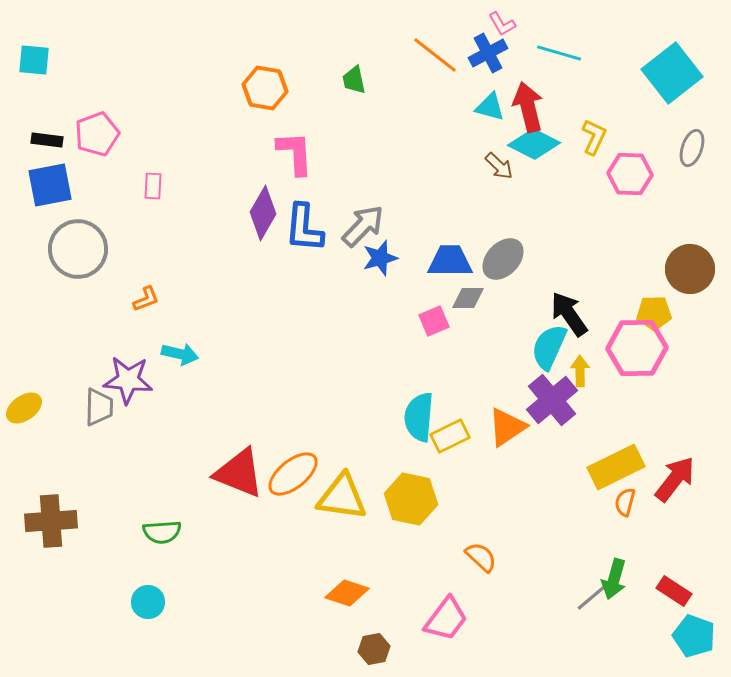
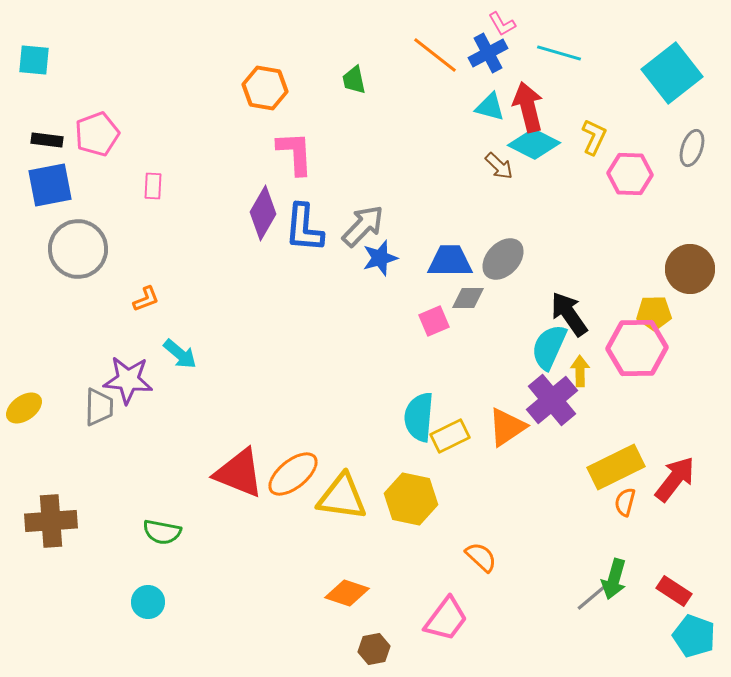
cyan arrow at (180, 354): rotated 27 degrees clockwise
green semicircle at (162, 532): rotated 15 degrees clockwise
